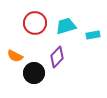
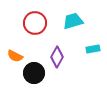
cyan trapezoid: moved 7 px right, 5 px up
cyan rectangle: moved 14 px down
purple diamond: rotated 15 degrees counterclockwise
